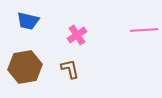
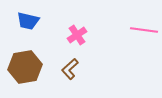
pink line: rotated 12 degrees clockwise
brown L-shape: rotated 120 degrees counterclockwise
